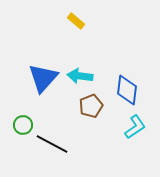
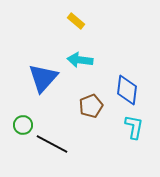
cyan arrow: moved 16 px up
cyan L-shape: moved 1 px left; rotated 45 degrees counterclockwise
